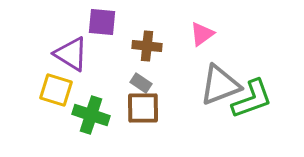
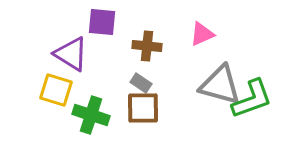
pink triangle: rotated 12 degrees clockwise
gray triangle: rotated 36 degrees clockwise
